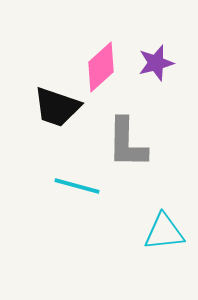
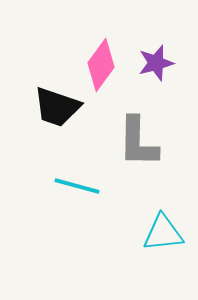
pink diamond: moved 2 px up; rotated 12 degrees counterclockwise
gray L-shape: moved 11 px right, 1 px up
cyan triangle: moved 1 px left, 1 px down
